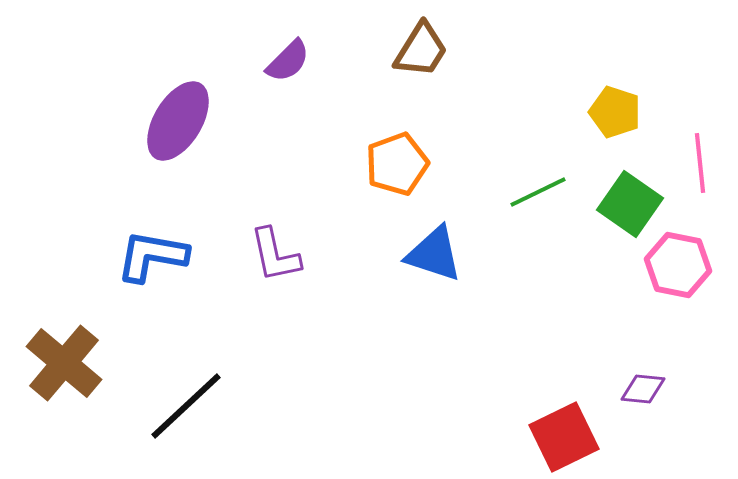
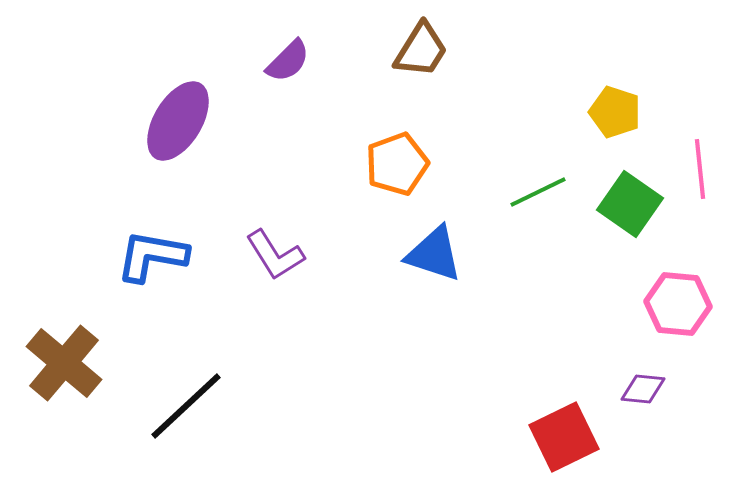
pink line: moved 6 px down
purple L-shape: rotated 20 degrees counterclockwise
pink hexagon: moved 39 px down; rotated 6 degrees counterclockwise
